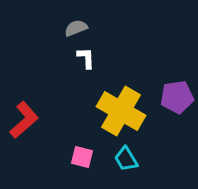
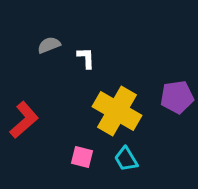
gray semicircle: moved 27 px left, 17 px down
yellow cross: moved 4 px left
